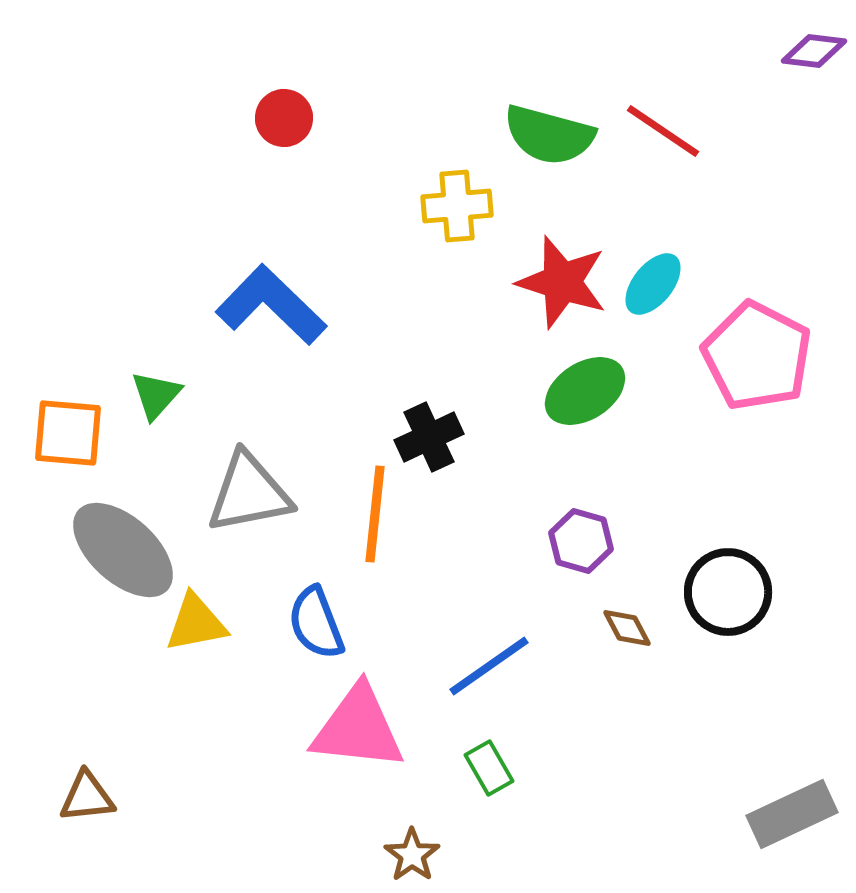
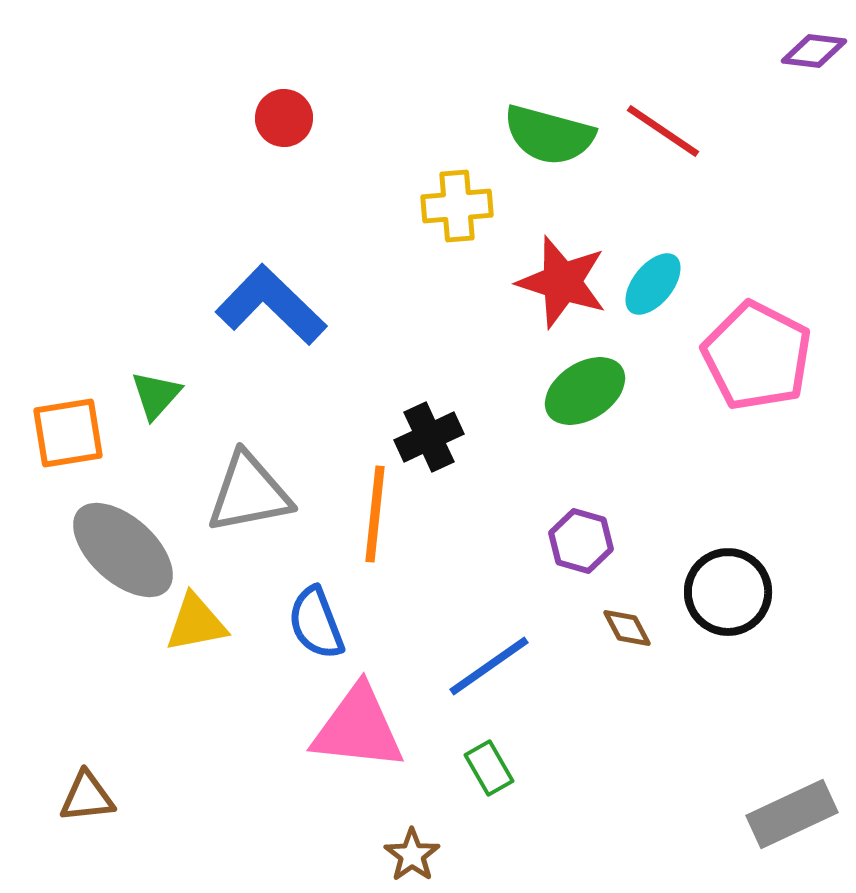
orange square: rotated 14 degrees counterclockwise
